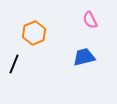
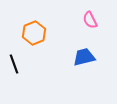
black line: rotated 42 degrees counterclockwise
